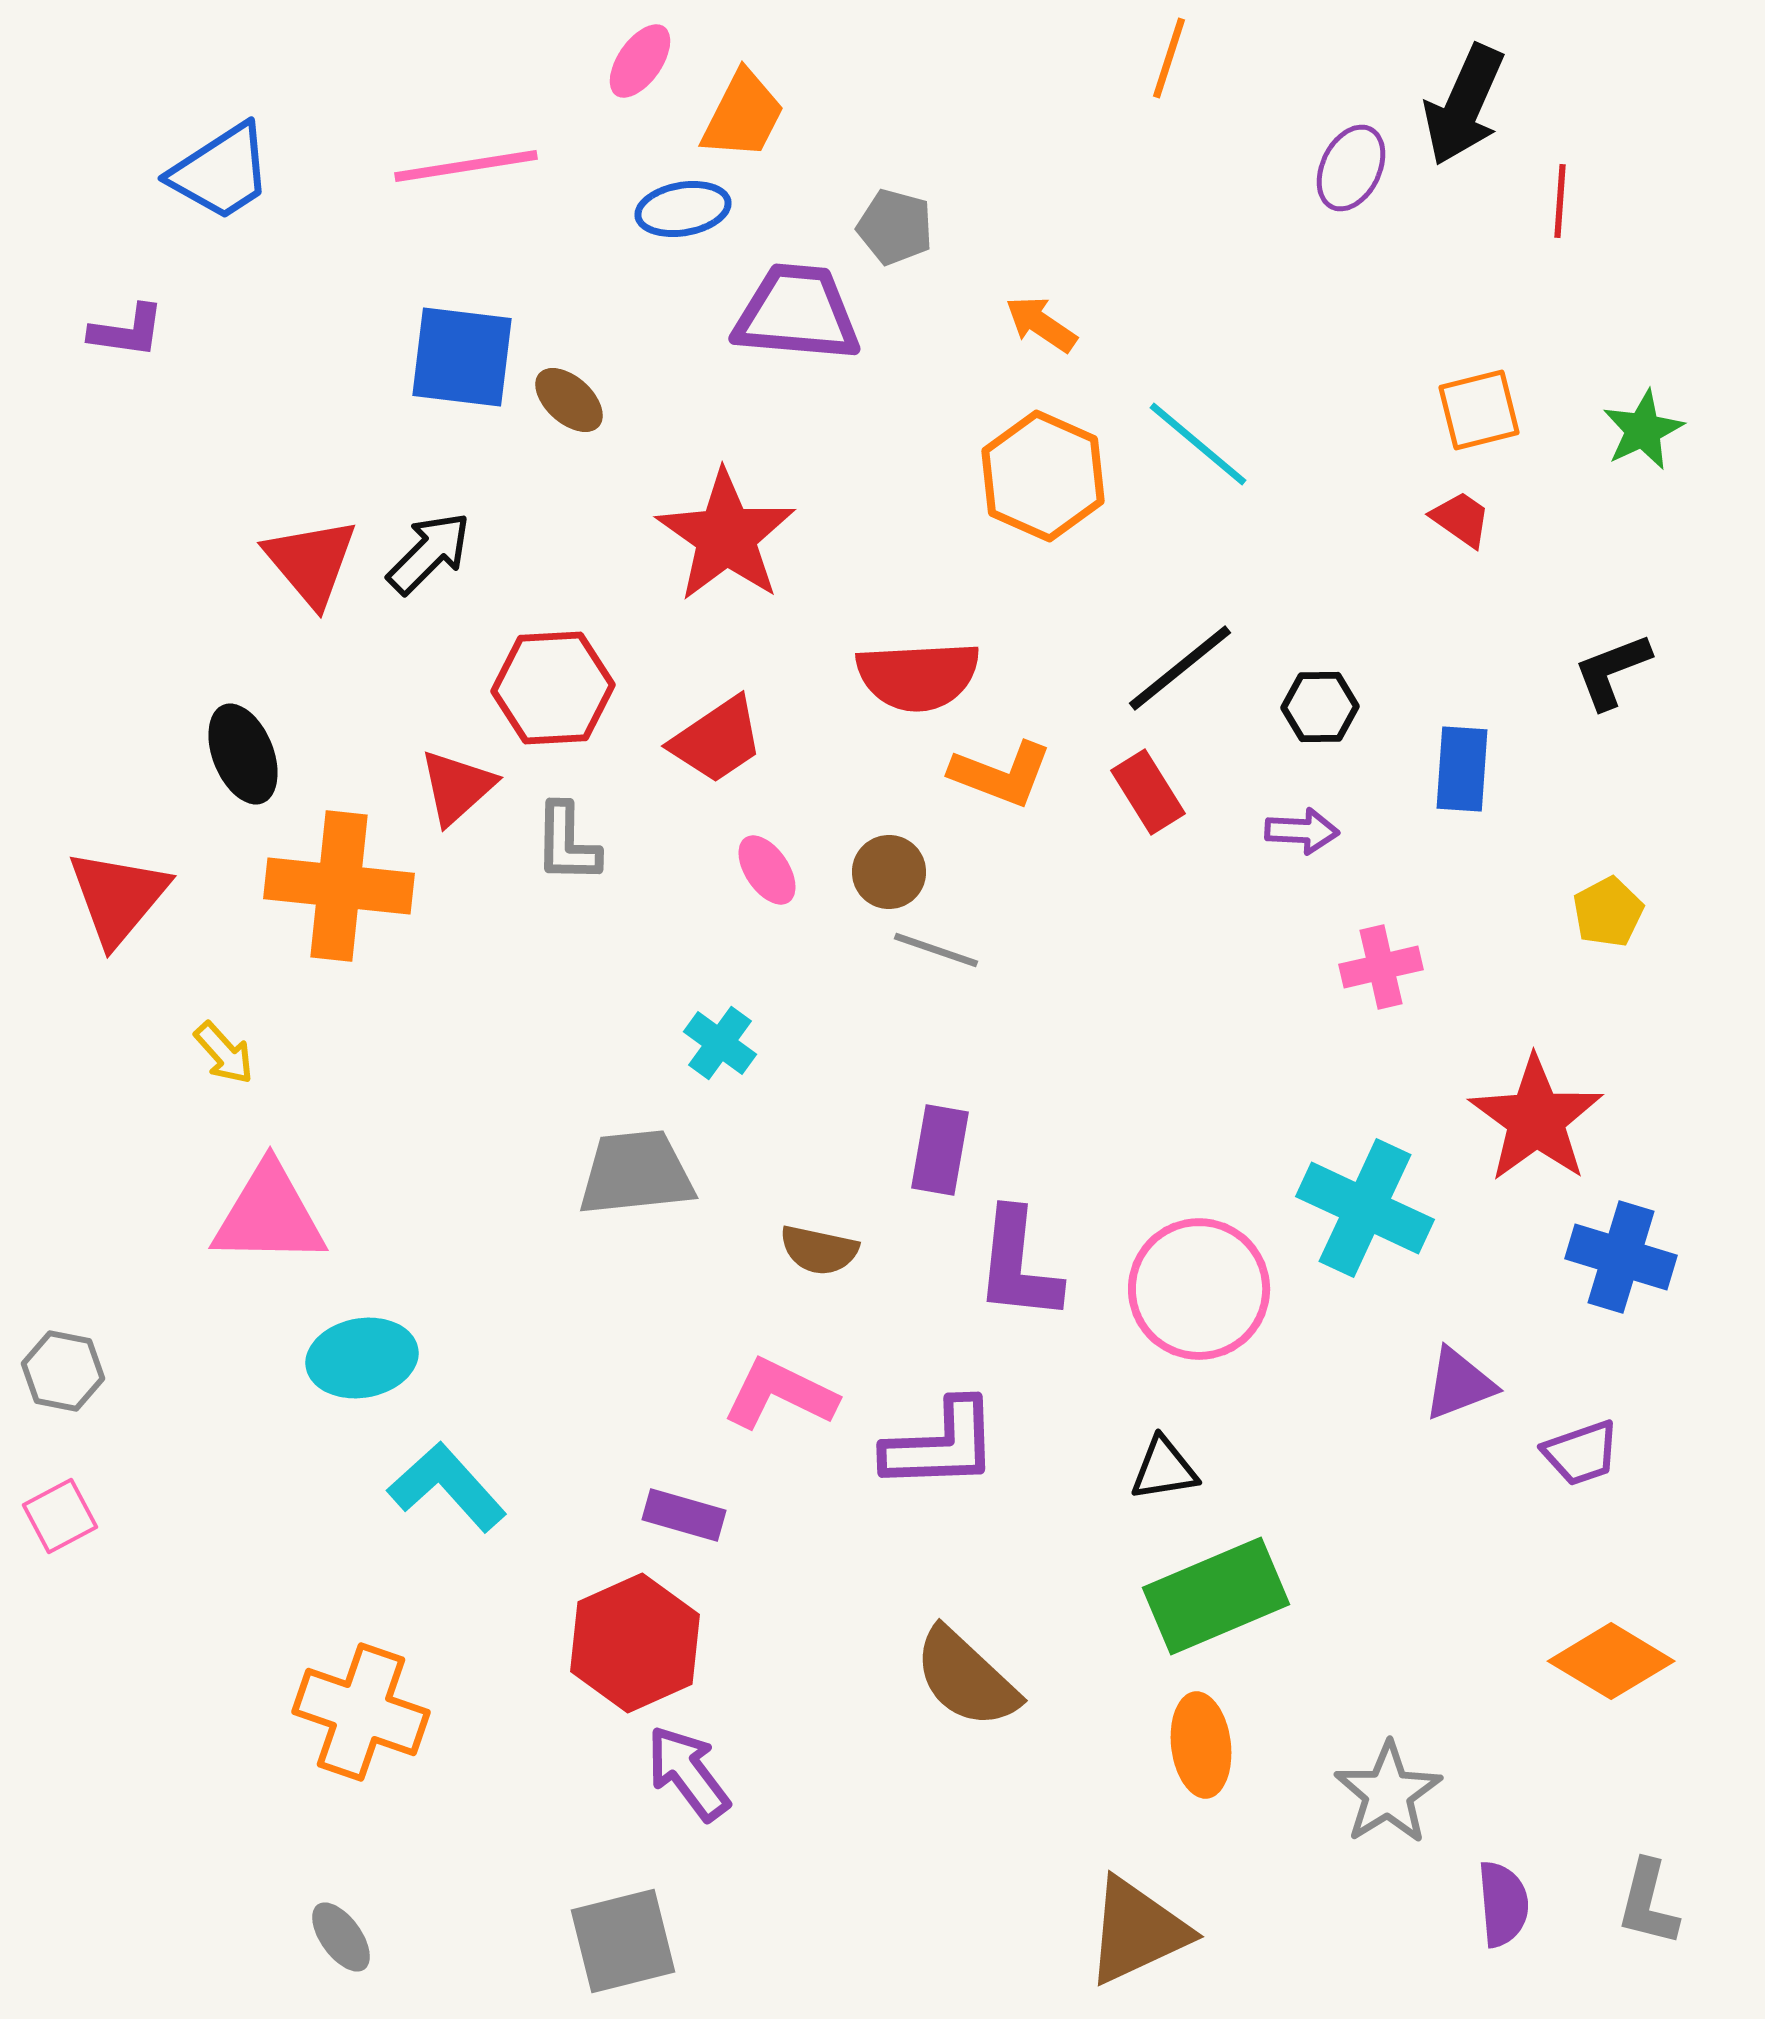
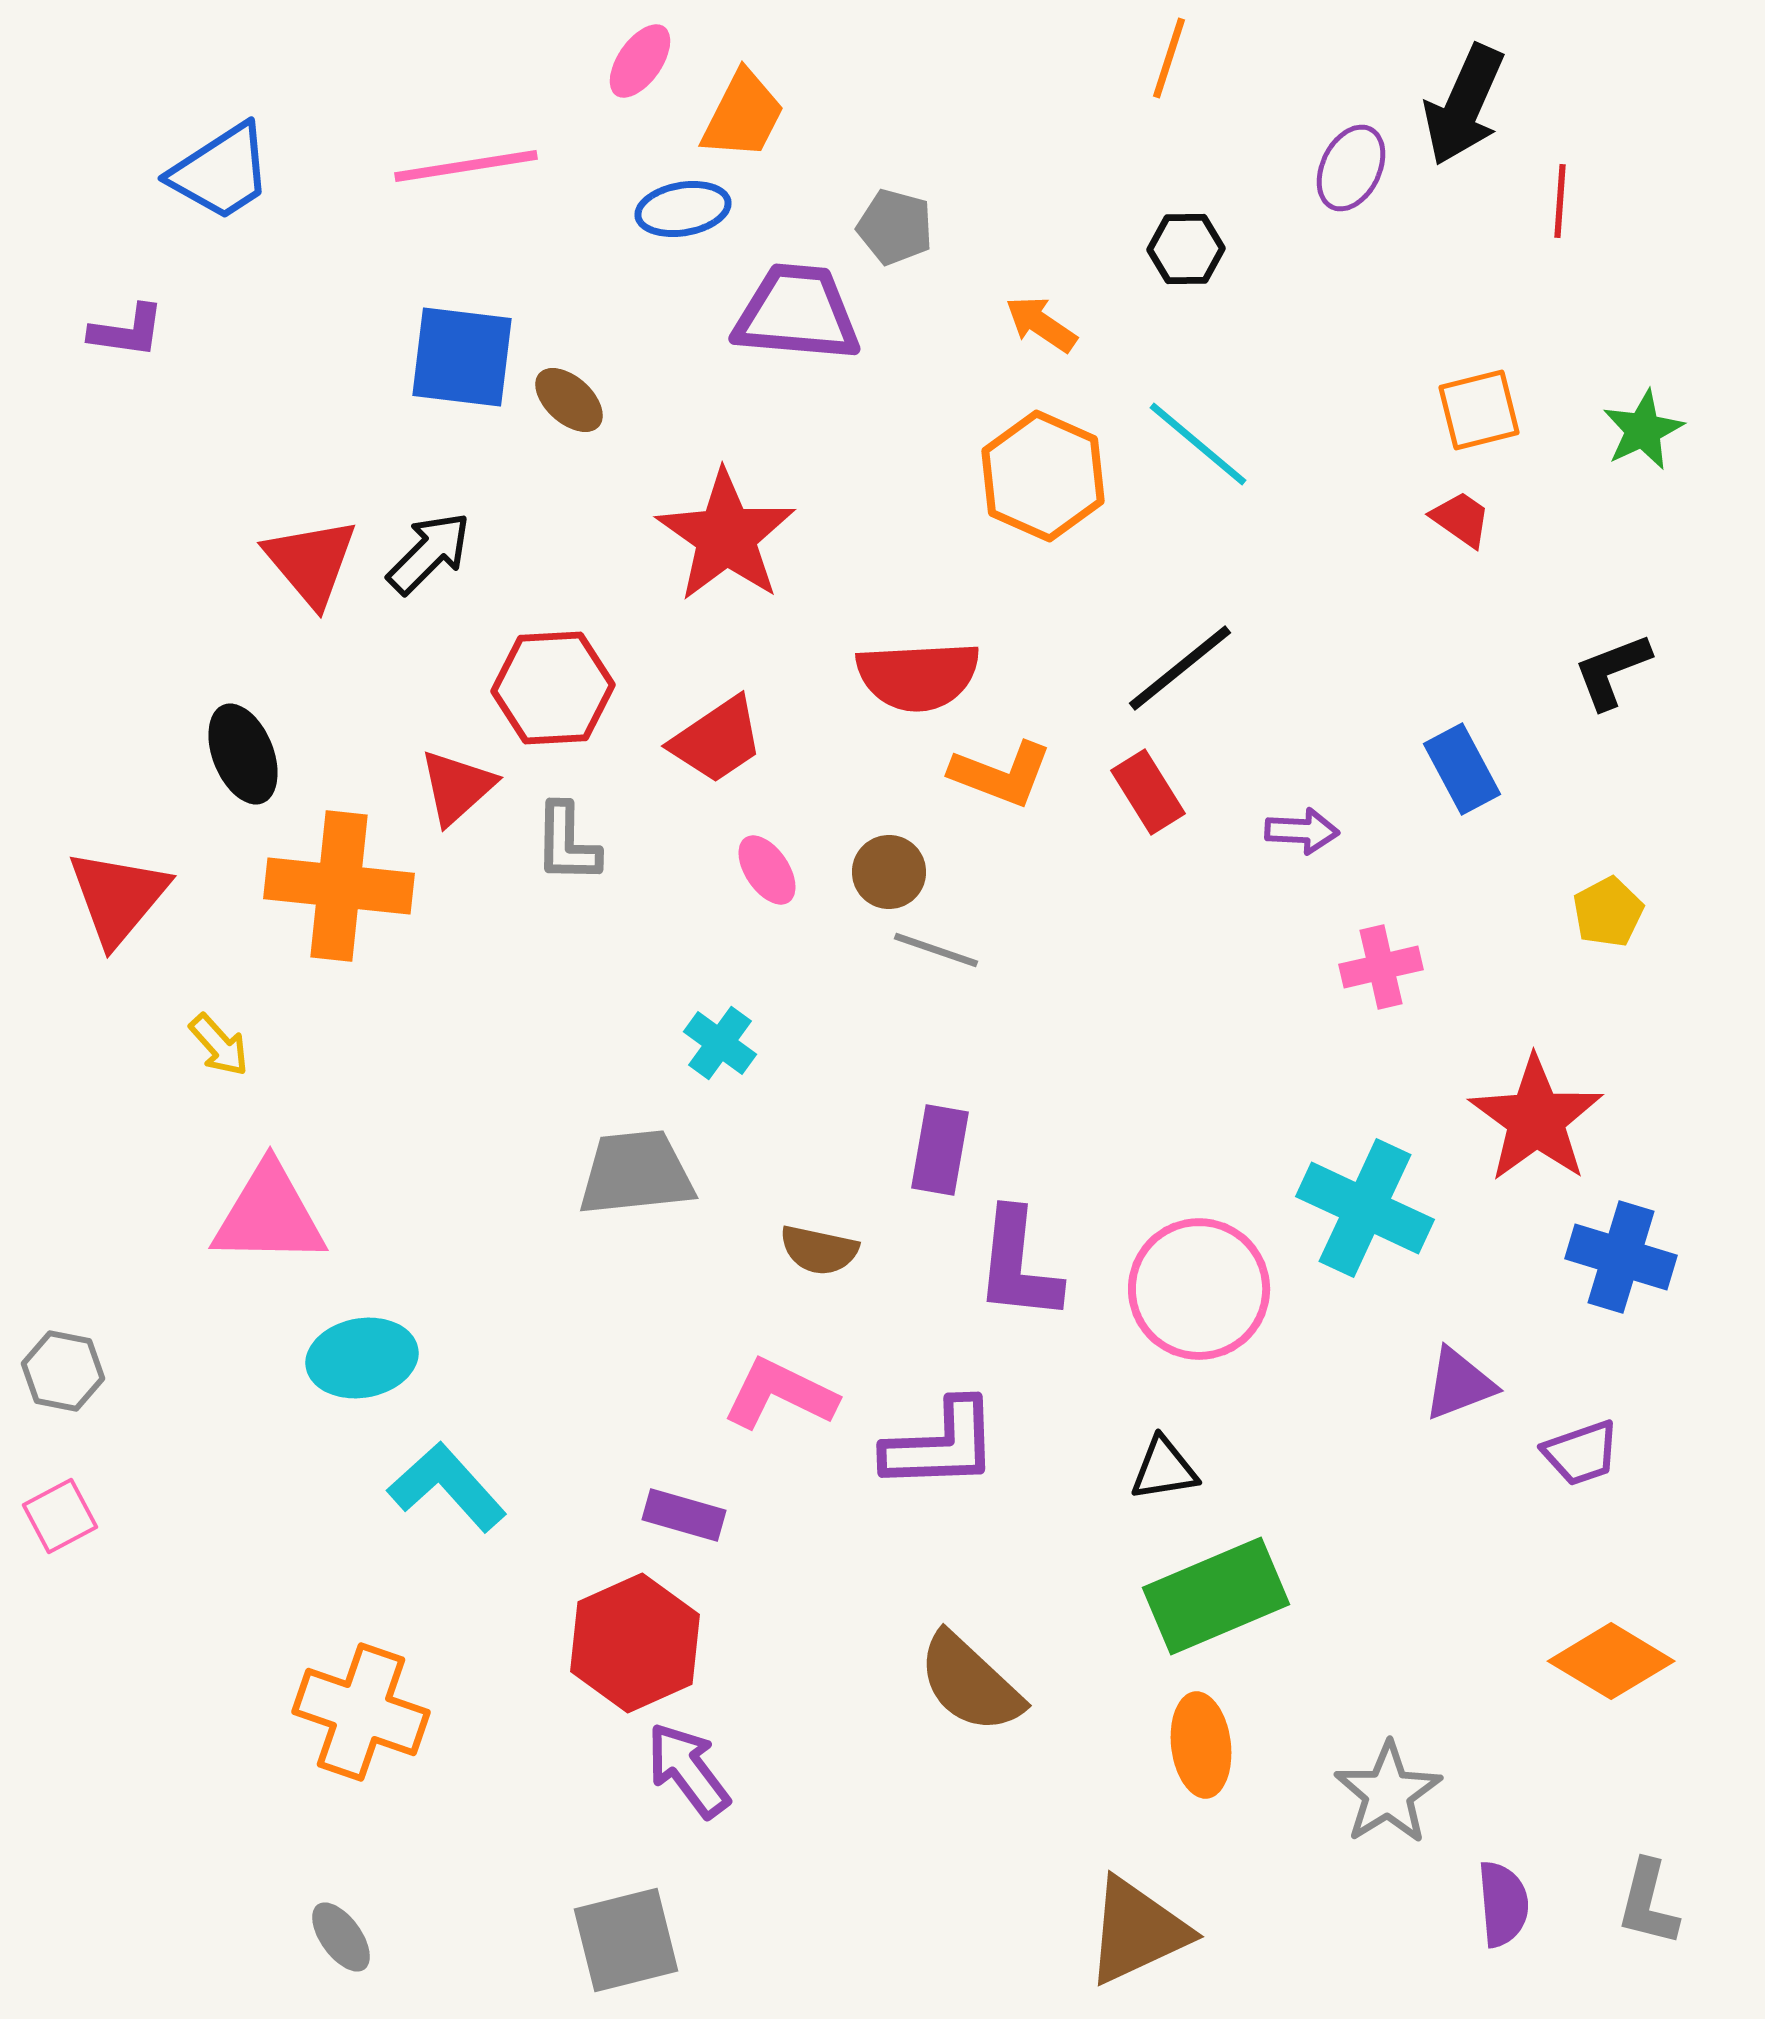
black hexagon at (1320, 707): moved 134 px left, 458 px up
blue rectangle at (1462, 769): rotated 32 degrees counterclockwise
yellow arrow at (224, 1053): moved 5 px left, 8 px up
brown semicircle at (966, 1678): moved 4 px right, 5 px down
purple arrow at (688, 1773): moved 3 px up
gray square at (623, 1941): moved 3 px right, 1 px up
